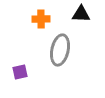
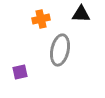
orange cross: rotated 12 degrees counterclockwise
